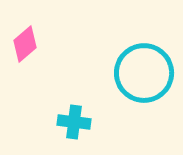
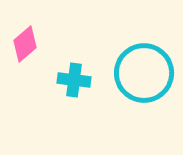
cyan cross: moved 42 px up
